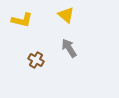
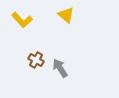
yellow L-shape: rotated 35 degrees clockwise
gray arrow: moved 9 px left, 20 px down
